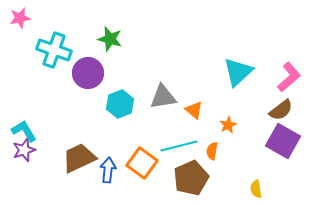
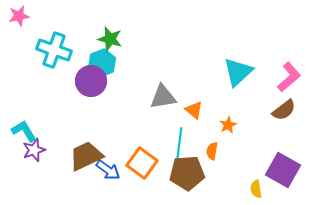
pink star: moved 1 px left, 2 px up
purple circle: moved 3 px right, 8 px down
cyan hexagon: moved 18 px left, 41 px up
brown semicircle: moved 3 px right
purple square: moved 29 px down
cyan line: rotated 69 degrees counterclockwise
purple star: moved 10 px right
brown trapezoid: moved 7 px right, 2 px up
blue arrow: rotated 120 degrees clockwise
brown pentagon: moved 4 px left, 5 px up; rotated 20 degrees clockwise
